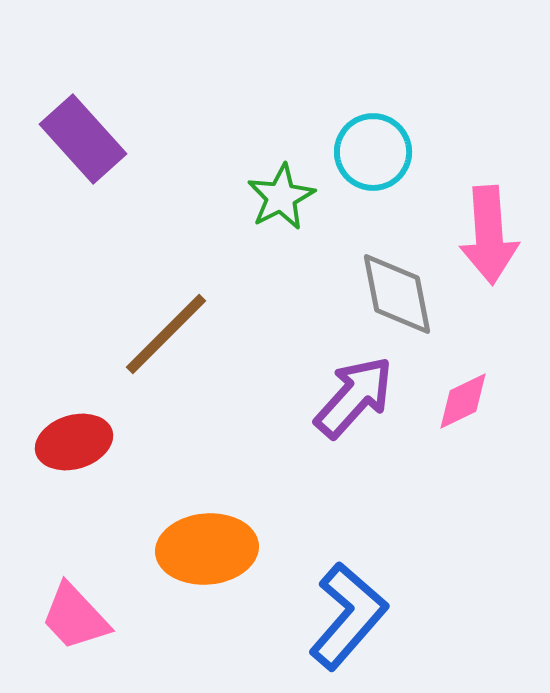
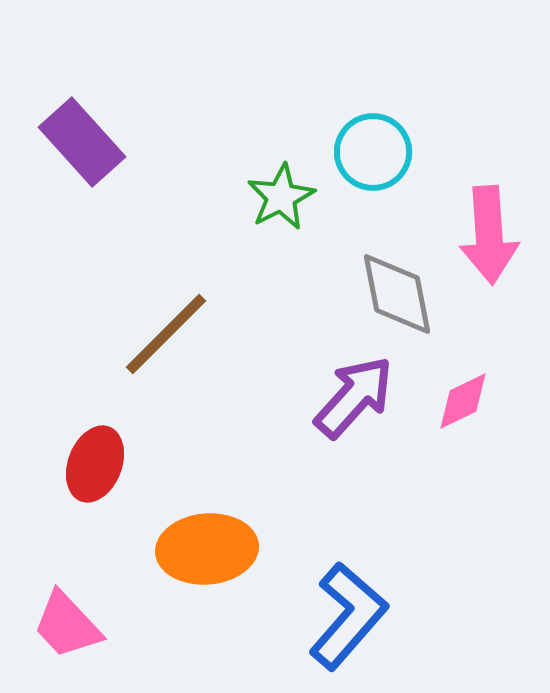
purple rectangle: moved 1 px left, 3 px down
red ellipse: moved 21 px right, 22 px down; rotated 52 degrees counterclockwise
pink trapezoid: moved 8 px left, 8 px down
